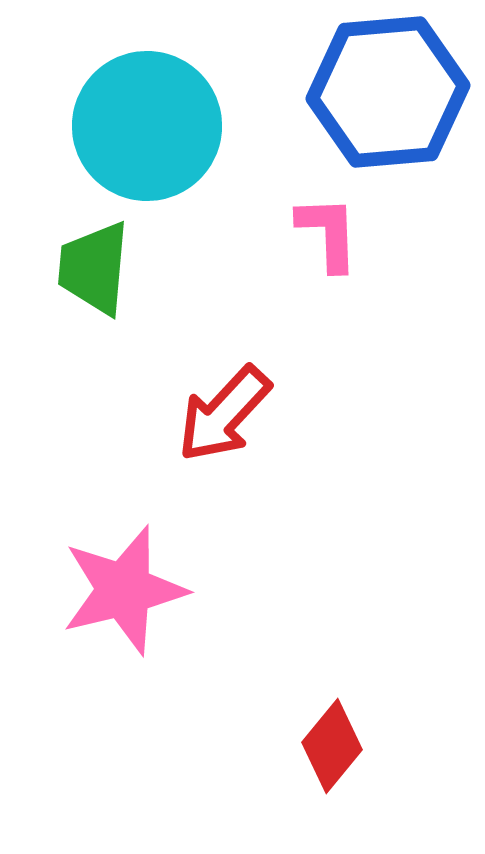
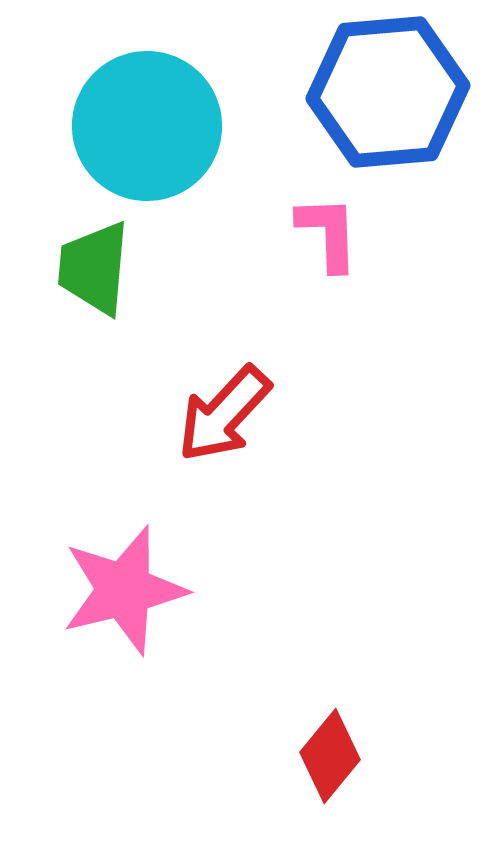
red diamond: moved 2 px left, 10 px down
